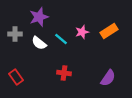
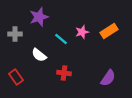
white semicircle: moved 12 px down
